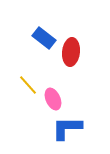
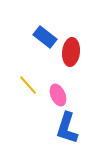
blue rectangle: moved 1 px right, 1 px up
pink ellipse: moved 5 px right, 4 px up
blue L-shape: rotated 72 degrees counterclockwise
